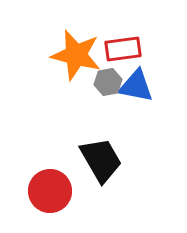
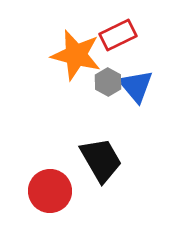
red rectangle: moved 5 px left, 14 px up; rotated 18 degrees counterclockwise
gray hexagon: rotated 20 degrees counterclockwise
blue triangle: rotated 39 degrees clockwise
